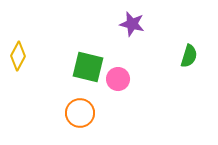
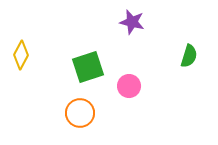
purple star: moved 2 px up
yellow diamond: moved 3 px right, 1 px up
green square: rotated 32 degrees counterclockwise
pink circle: moved 11 px right, 7 px down
